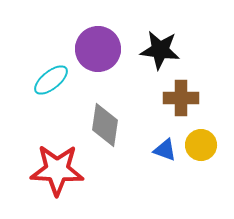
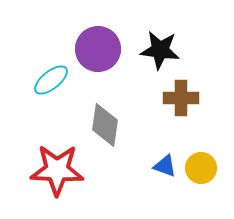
yellow circle: moved 23 px down
blue triangle: moved 16 px down
